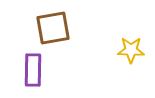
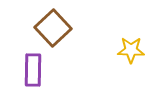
brown square: rotated 33 degrees counterclockwise
